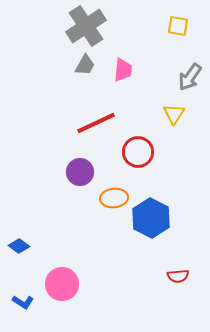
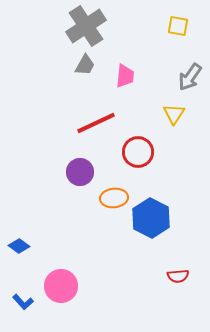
pink trapezoid: moved 2 px right, 6 px down
pink circle: moved 1 px left, 2 px down
blue L-shape: rotated 15 degrees clockwise
